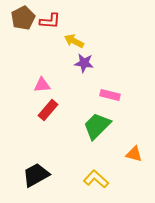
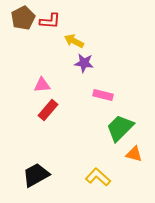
pink rectangle: moved 7 px left
green trapezoid: moved 23 px right, 2 px down
yellow L-shape: moved 2 px right, 2 px up
